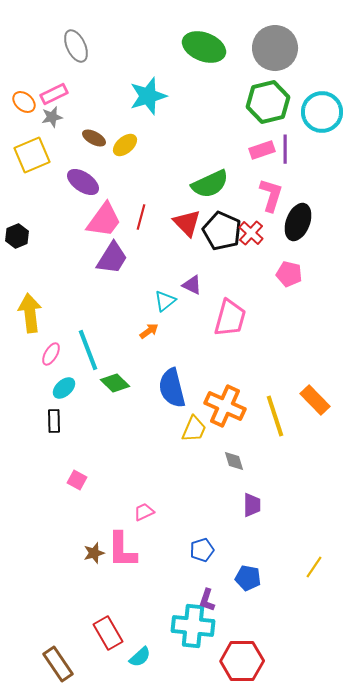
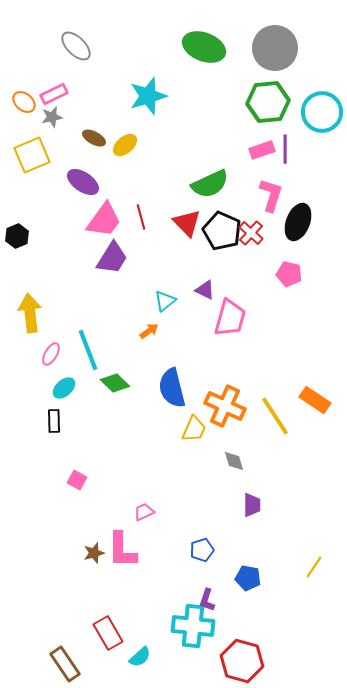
gray ellipse at (76, 46): rotated 20 degrees counterclockwise
green hexagon at (268, 102): rotated 9 degrees clockwise
red line at (141, 217): rotated 30 degrees counterclockwise
purple triangle at (192, 285): moved 13 px right, 5 px down
orange rectangle at (315, 400): rotated 12 degrees counterclockwise
yellow line at (275, 416): rotated 15 degrees counterclockwise
red hexagon at (242, 661): rotated 15 degrees clockwise
brown rectangle at (58, 664): moved 7 px right
